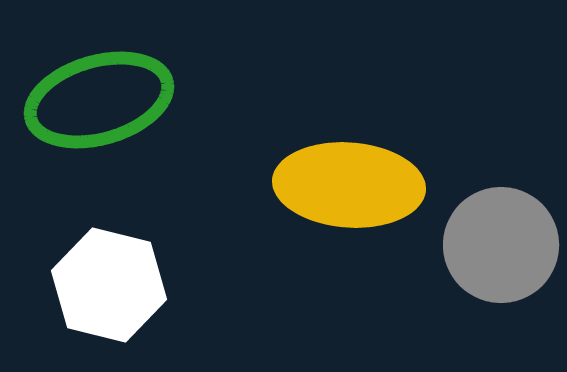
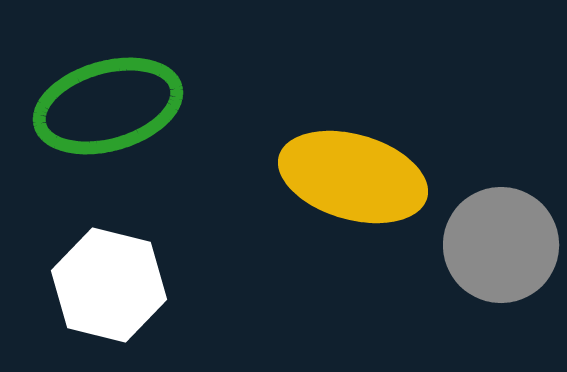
green ellipse: moved 9 px right, 6 px down
yellow ellipse: moved 4 px right, 8 px up; rotated 12 degrees clockwise
